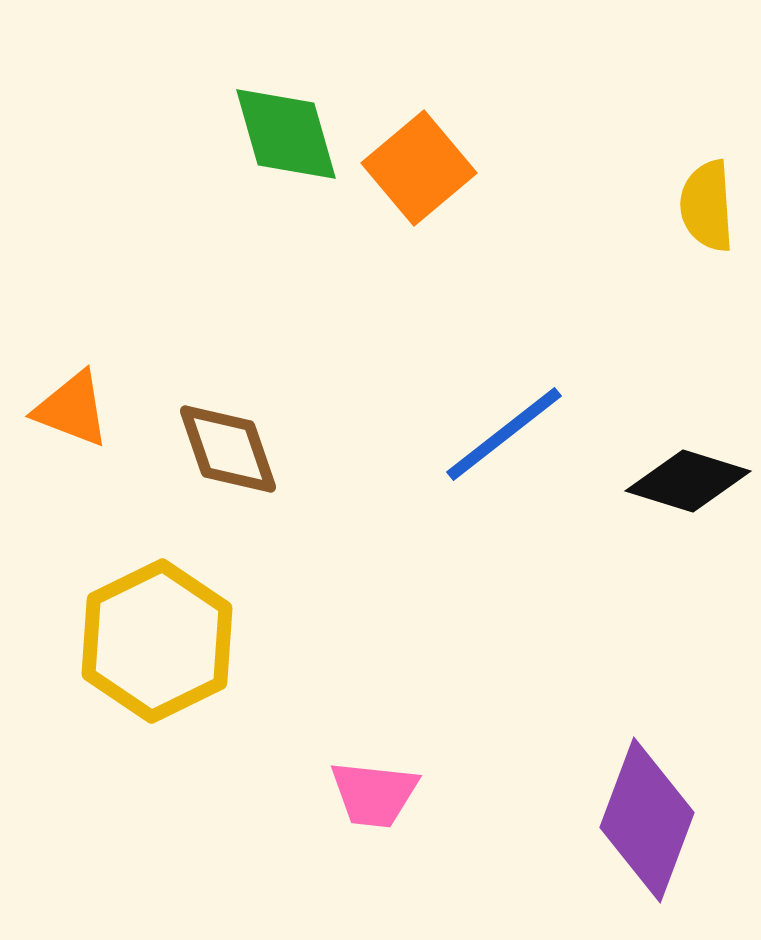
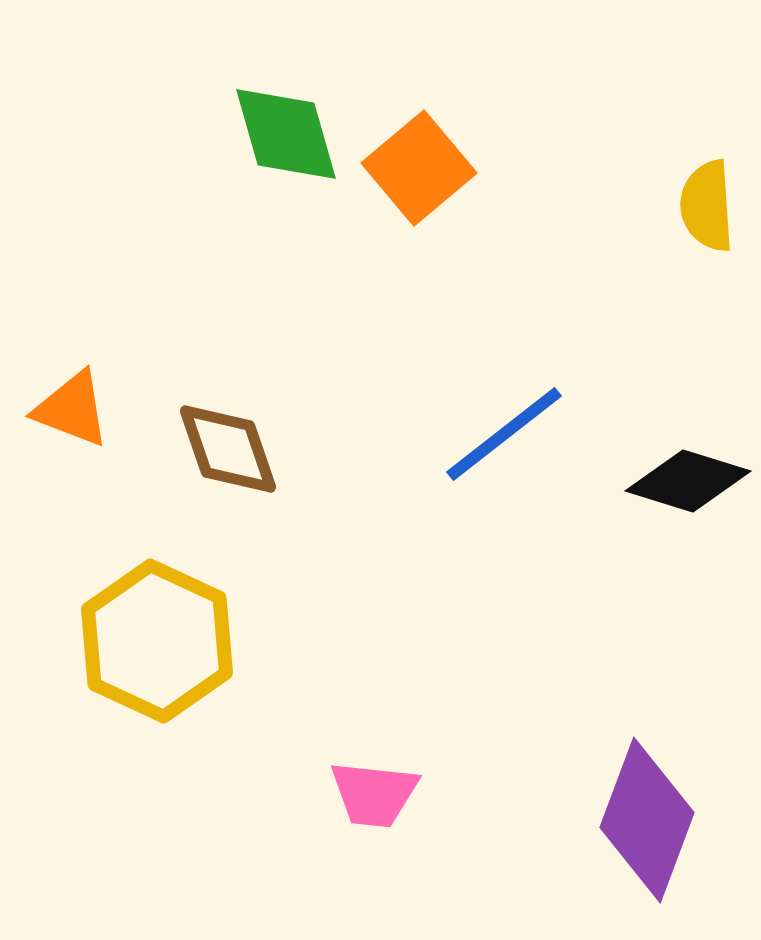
yellow hexagon: rotated 9 degrees counterclockwise
